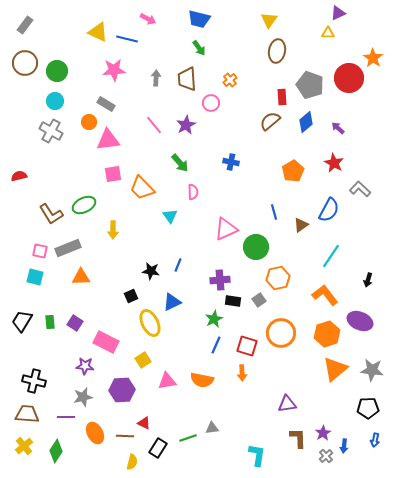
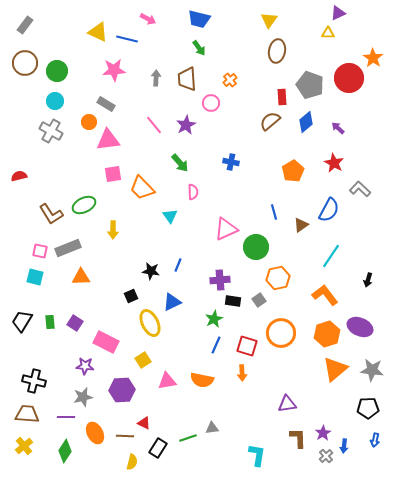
purple ellipse at (360, 321): moved 6 px down
green diamond at (56, 451): moved 9 px right
